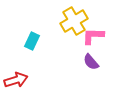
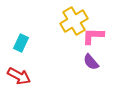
cyan rectangle: moved 11 px left, 2 px down
red arrow: moved 3 px right, 4 px up; rotated 45 degrees clockwise
